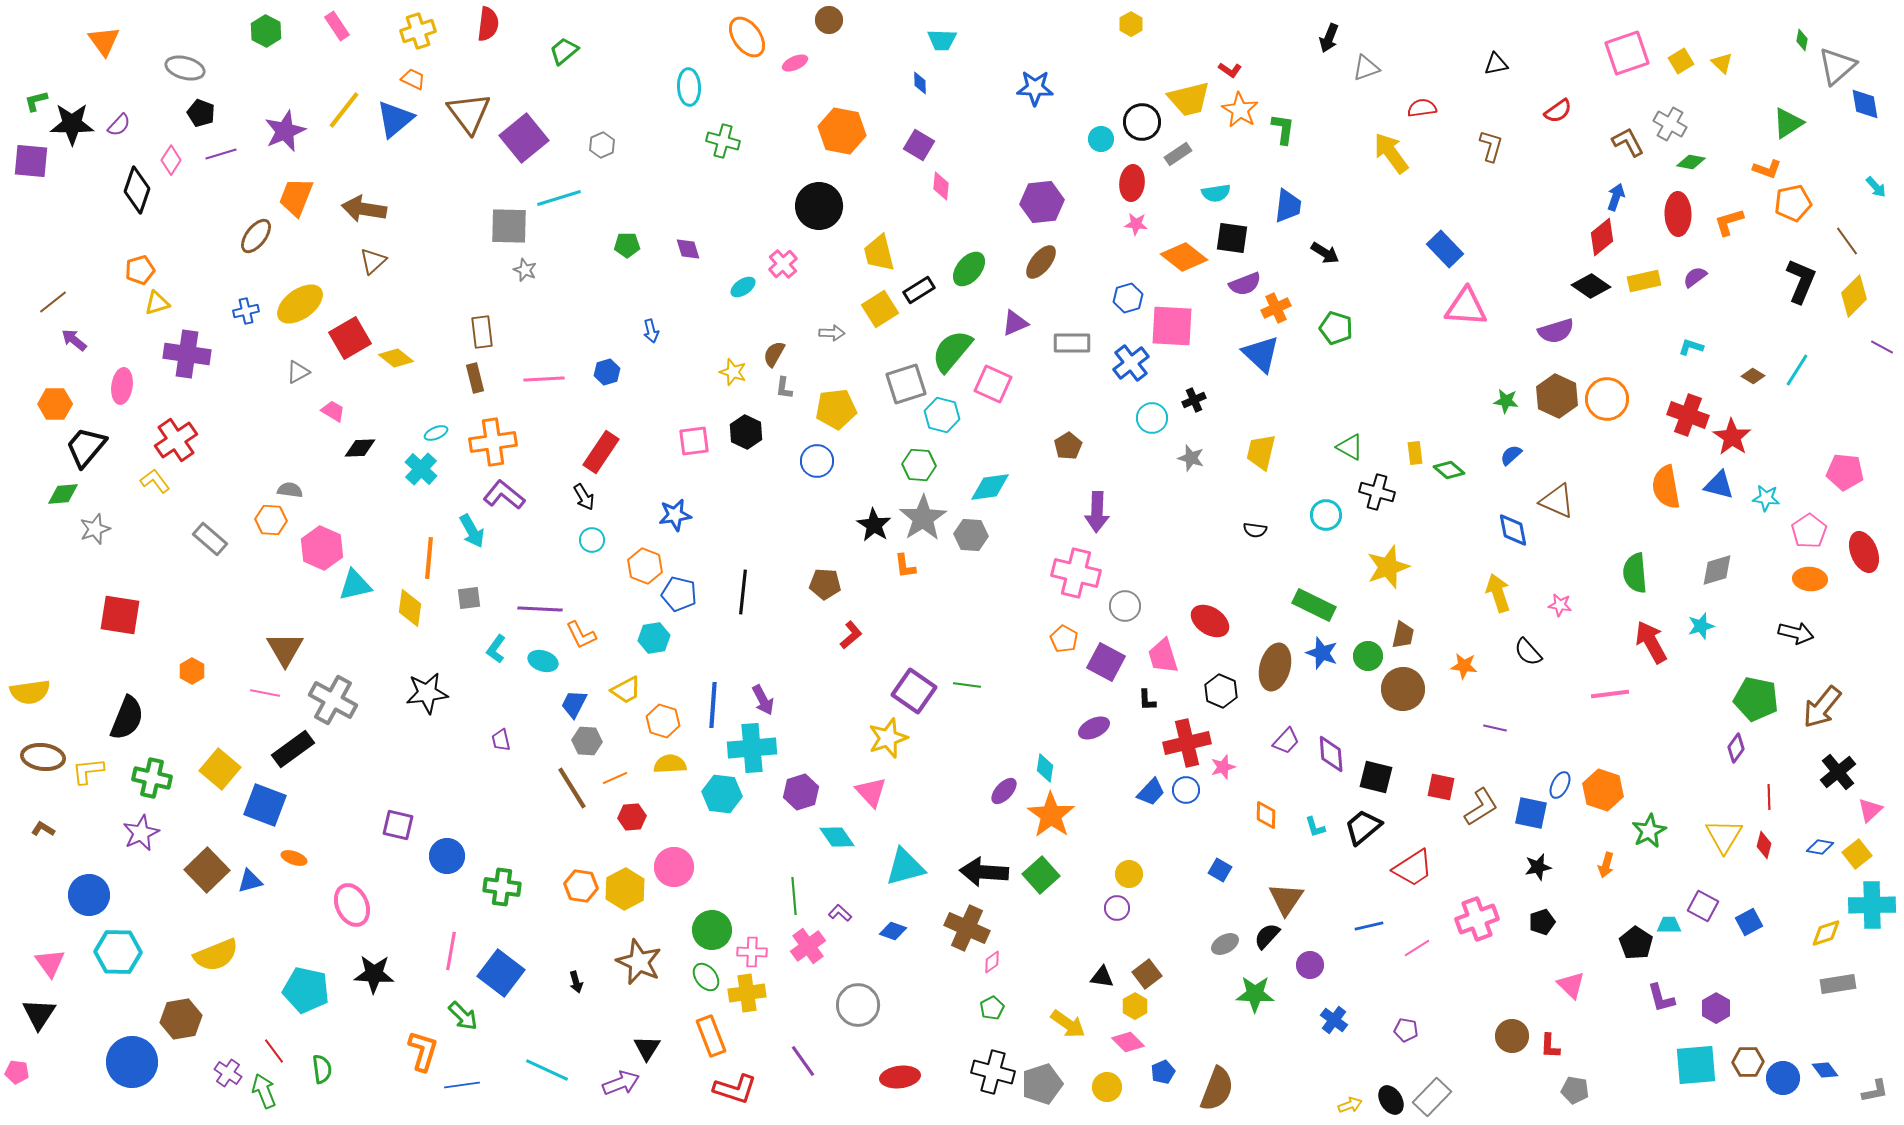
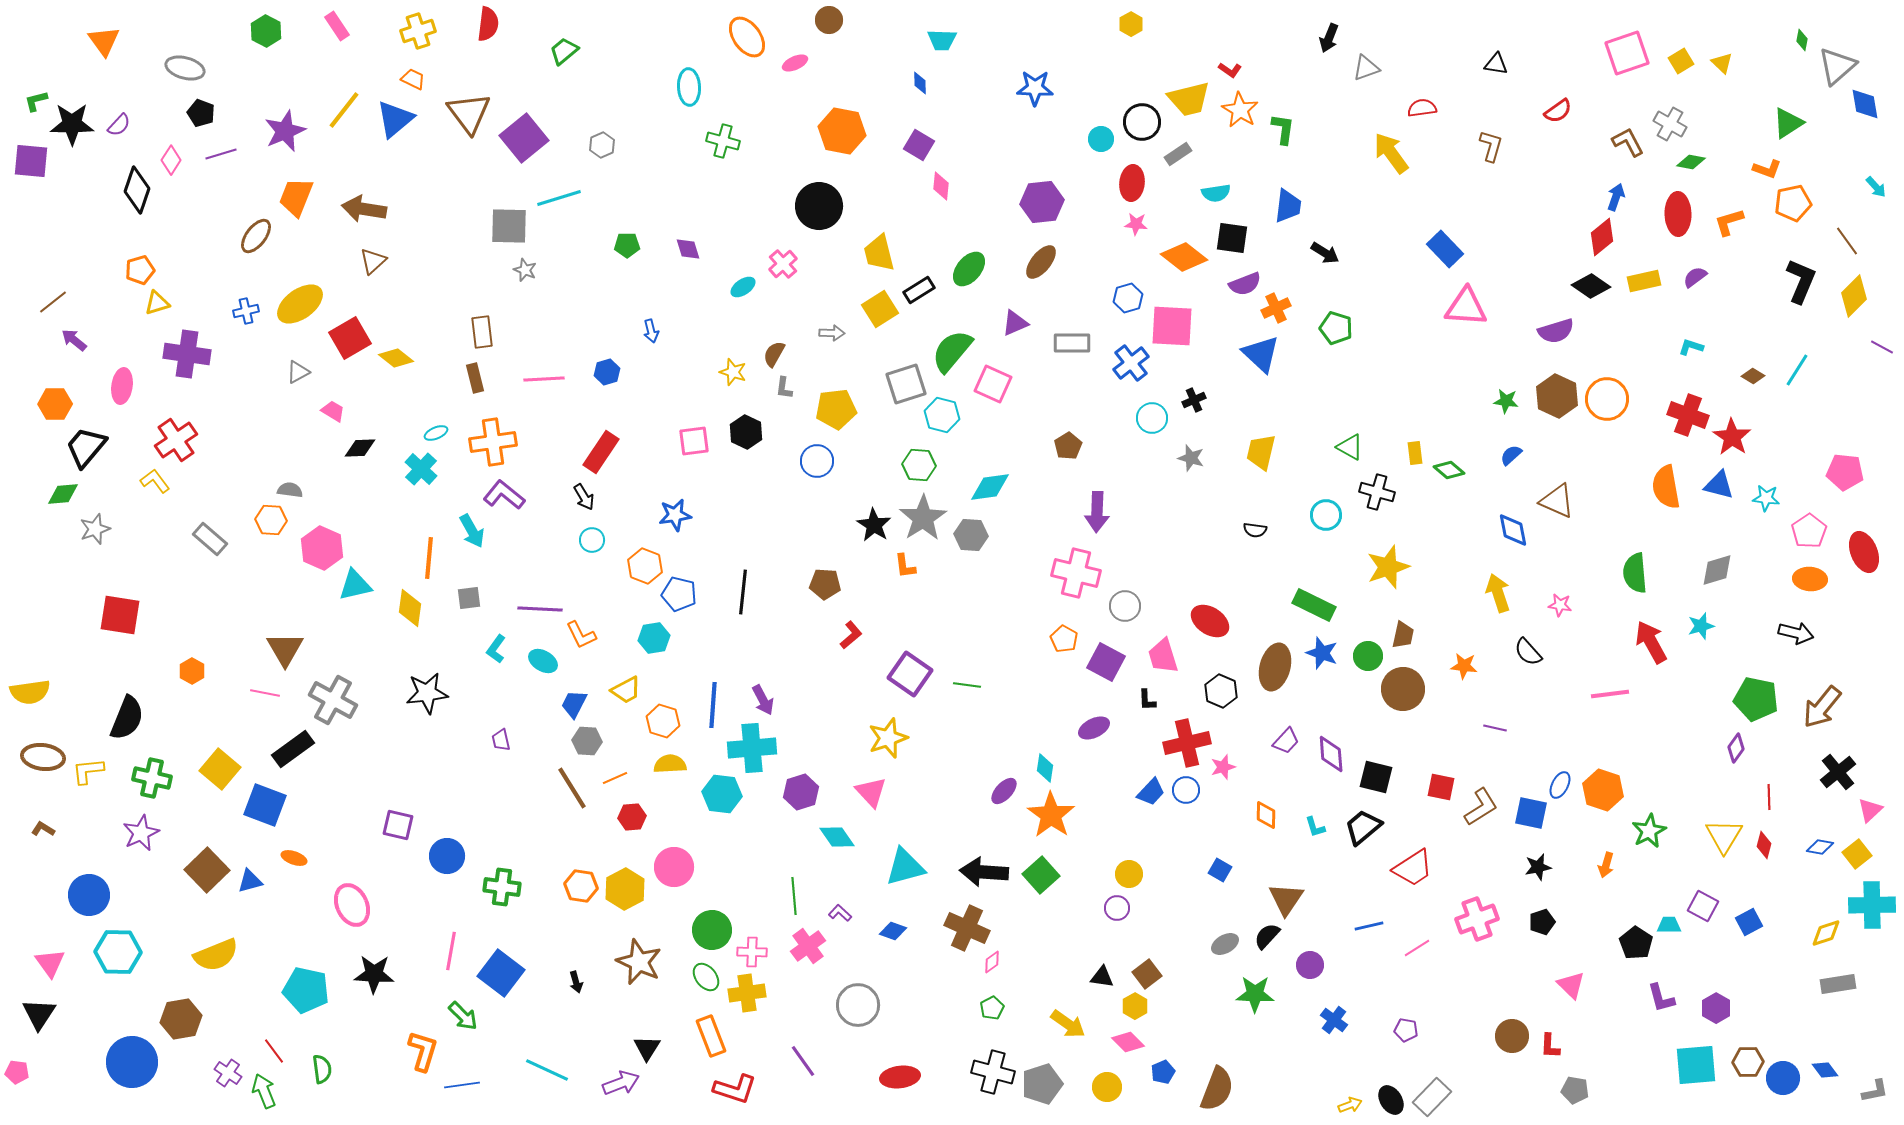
black triangle at (1496, 64): rotated 20 degrees clockwise
cyan ellipse at (543, 661): rotated 12 degrees clockwise
purple square at (914, 691): moved 4 px left, 17 px up
